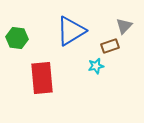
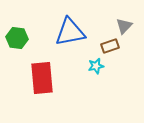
blue triangle: moved 1 px left, 1 px down; rotated 20 degrees clockwise
